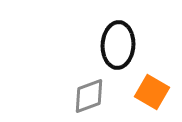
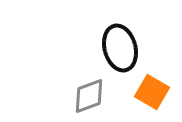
black ellipse: moved 2 px right, 3 px down; rotated 18 degrees counterclockwise
